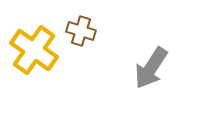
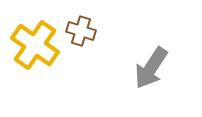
yellow cross: moved 1 px right, 5 px up
